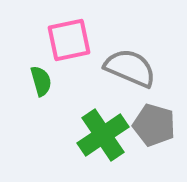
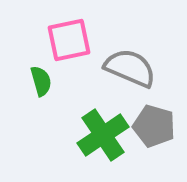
gray pentagon: moved 1 px down
